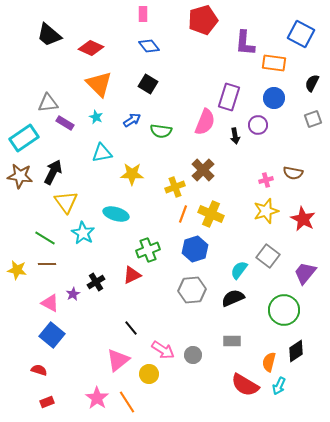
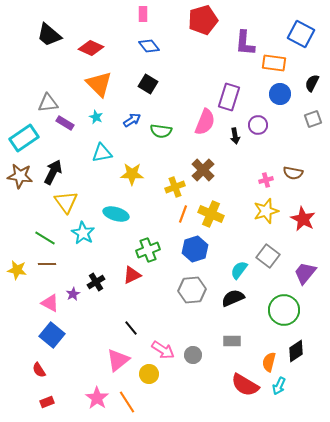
blue circle at (274, 98): moved 6 px right, 4 px up
red semicircle at (39, 370): rotated 140 degrees counterclockwise
